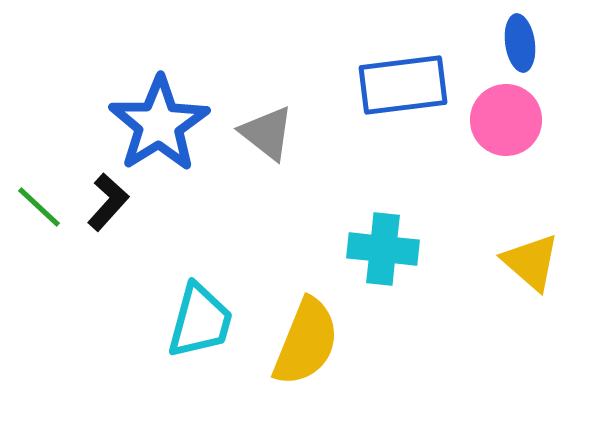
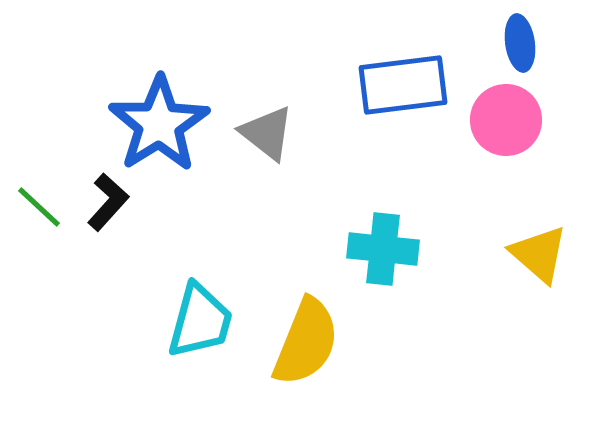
yellow triangle: moved 8 px right, 8 px up
